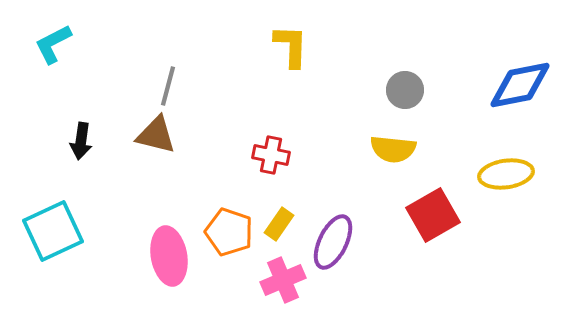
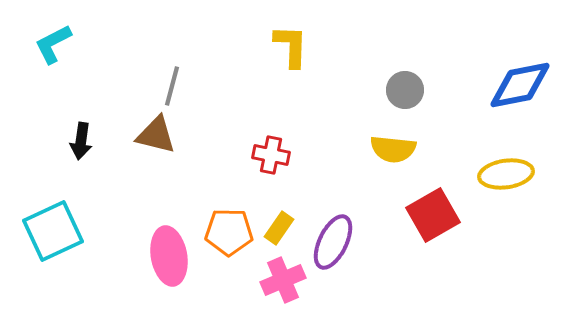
gray line: moved 4 px right
yellow rectangle: moved 4 px down
orange pentagon: rotated 18 degrees counterclockwise
